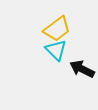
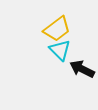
cyan triangle: moved 4 px right
